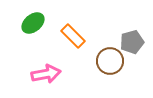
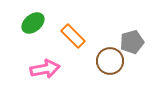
pink arrow: moved 1 px left, 5 px up
